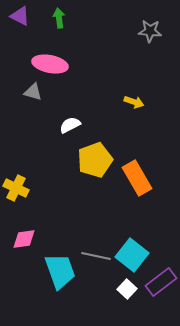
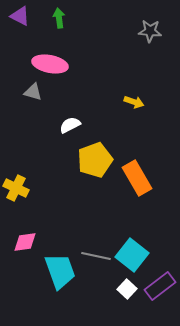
pink diamond: moved 1 px right, 3 px down
purple rectangle: moved 1 px left, 4 px down
